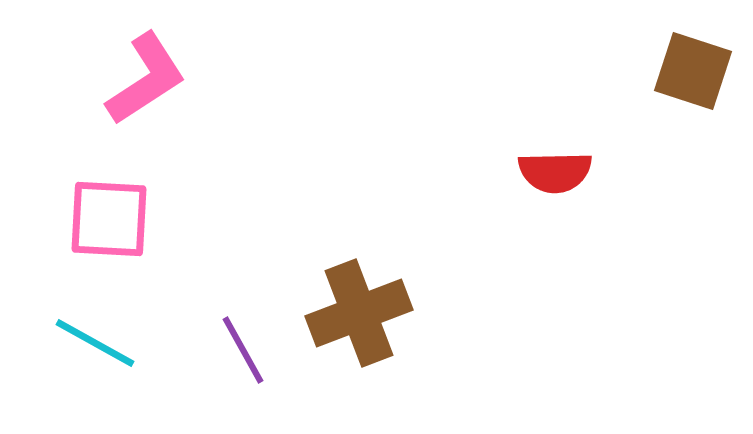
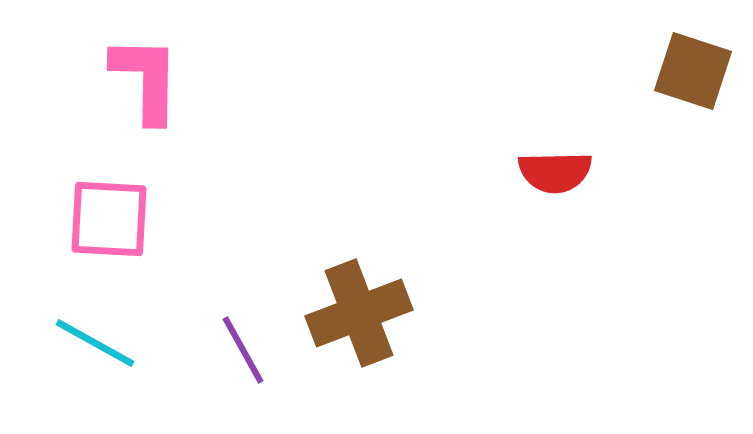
pink L-shape: rotated 56 degrees counterclockwise
